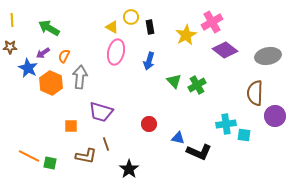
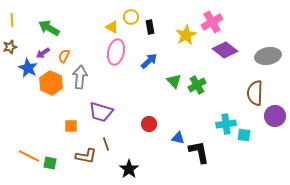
brown star: rotated 16 degrees counterclockwise
blue arrow: rotated 150 degrees counterclockwise
black L-shape: rotated 125 degrees counterclockwise
